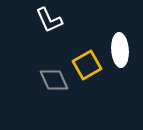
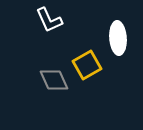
white ellipse: moved 2 px left, 12 px up
